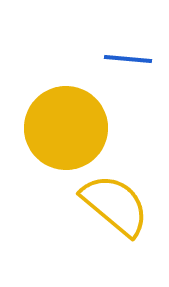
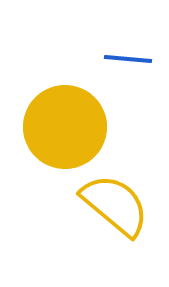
yellow circle: moved 1 px left, 1 px up
